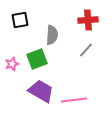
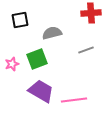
red cross: moved 3 px right, 7 px up
gray semicircle: moved 2 px up; rotated 108 degrees counterclockwise
gray line: rotated 28 degrees clockwise
